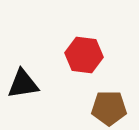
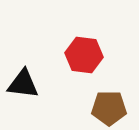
black triangle: rotated 16 degrees clockwise
